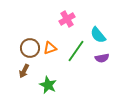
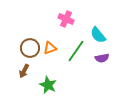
pink cross: moved 1 px left; rotated 35 degrees counterclockwise
